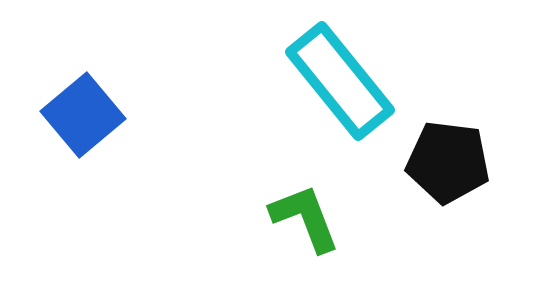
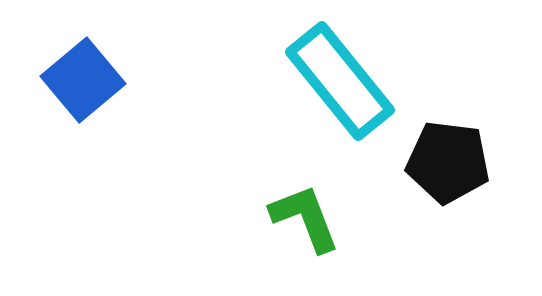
blue square: moved 35 px up
